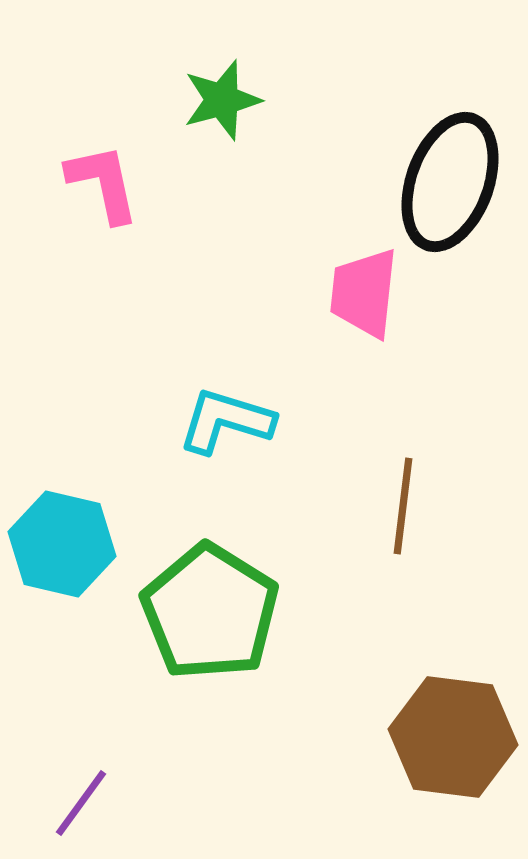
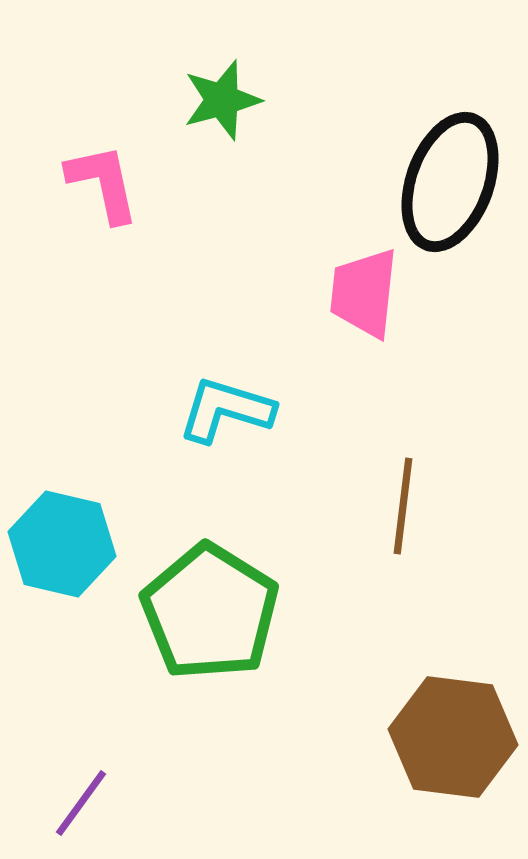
cyan L-shape: moved 11 px up
